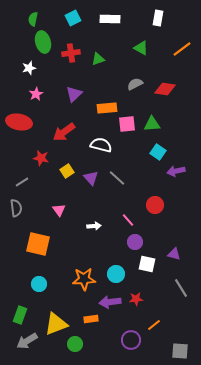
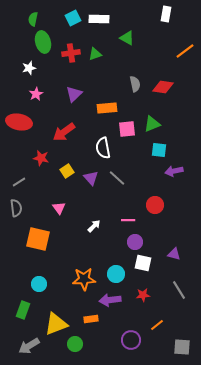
white rectangle at (158, 18): moved 8 px right, 4 px up
white rectangle at (110, 19): moved 11 px left
green triangle at (141, 48): moved 14 px left, 10 px up
orange line at (182, 49): moved 3 px right, 2 px down
green triangle at (98, 59): moved 3 px left, 5 px up
gray semicircle at (135, 84): rotated 105 degrees clockwise
red diamond at (165, 89): moved 2 px left, 2 px up
pink square at (127, 124): moved 5 px down
green triangle at (152, 124): rotated 18 degrees counterclockwise
white semicircle at (101, 145): moved 2 px right, 3 px down; rotated 115 degrees counterclockwise
cyan square at (158, 152): moved 1 px right, 2 px up; rotated 28 degrees counterclockwise
purple arrow at (176, 171): moved 2 px left
gray line at (22, 182): moved 3 px left
pink triangle at (59, 210): moved 2 px up
pink line at (128, 220): rotated 48 degrees counterclockwise
white arrow at (94, 226): rotated 40 degrees counterclockwise
orange square at (38, 244): moved 5 px up
white square at (147, 264): moved 4 px left, 1 px up
gray line at (181, 288): moved 2 px left, 2 px down
red star at (136, 299): moved 7 px right, 4 px up
purple arrow at (110, 302): moved 2 px up
green rectangle at (20, 315): moved 3 px right, 5 px up
orange line at (154, 325): moved 3 px right
gray arrow at (27, 341): moved 2 px right, 5 px down
gray square at (180, 351): moved 2 px right, 4 px up
